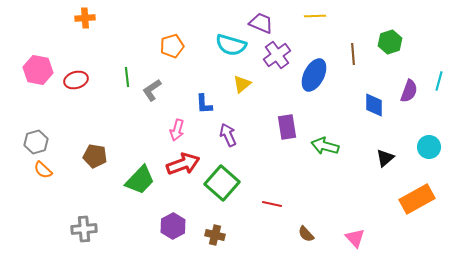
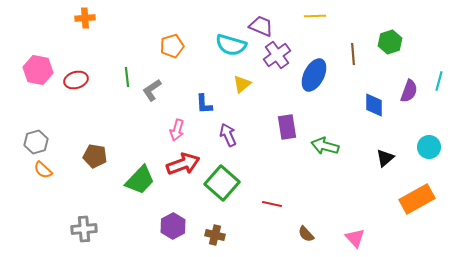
purple trapezoid: moved 3 px down
